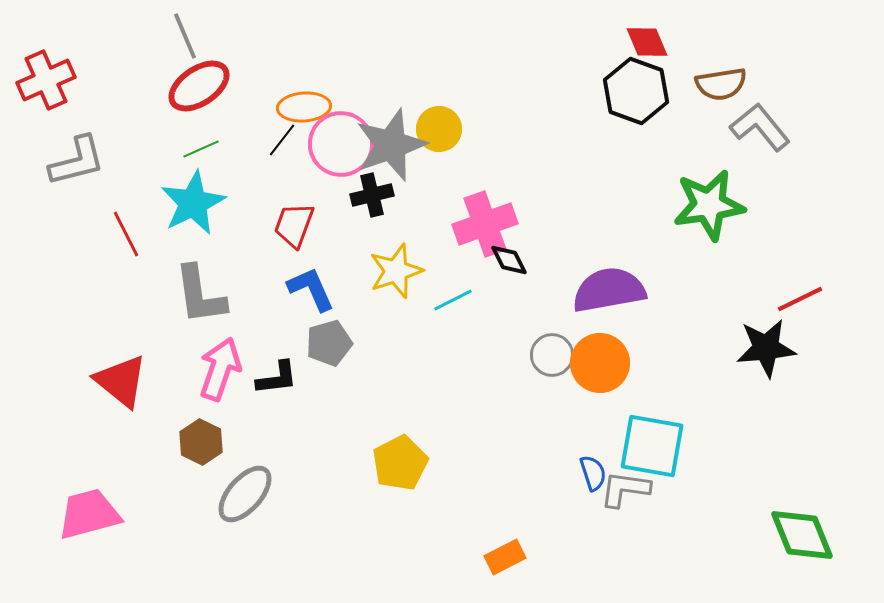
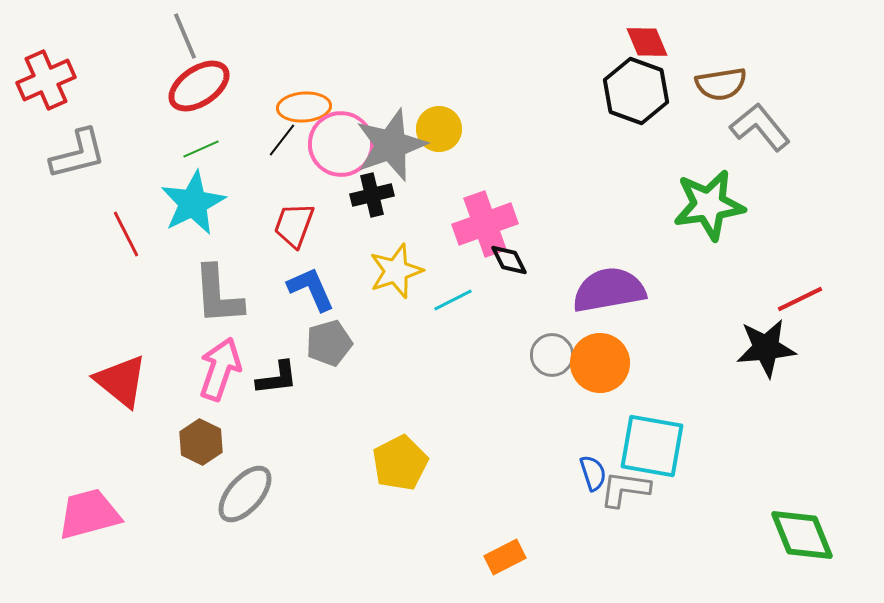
gray L-shape at (77, 161): moved 1 px right, 7 px up
gray L-shape at (200, 295): moved 18 px right; rotated 4 degrees clockwise
